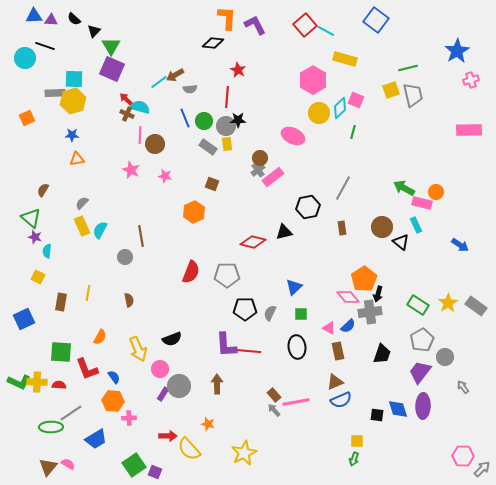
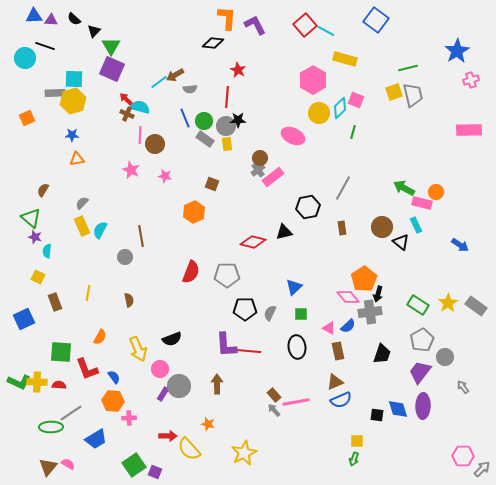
yellow square at (391, 90): moved 3 px right, 2 px down
gray rectangle at (208, 147): moved 3 px left, 8 px up
brown rectangle at (61, 302): moved 6 px left; rotated 30 degrees counterclockwise
